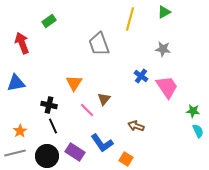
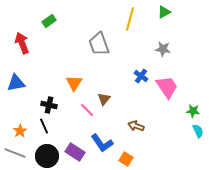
black line: moved 9 px left
gray line: rotated 35 degrees clockwise
